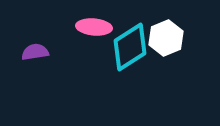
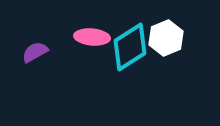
pink ellipse: moved 2 px left, 10 px down
purple semicircle: rotated 20 degrees counterclockwise
